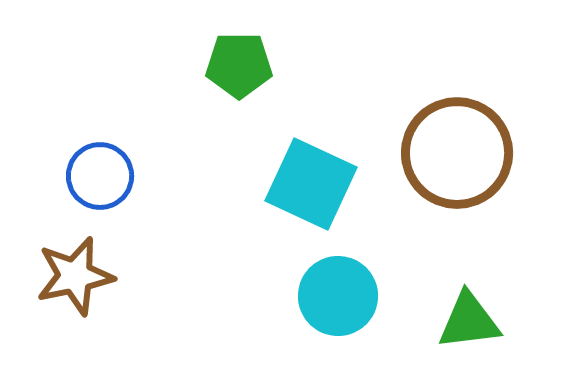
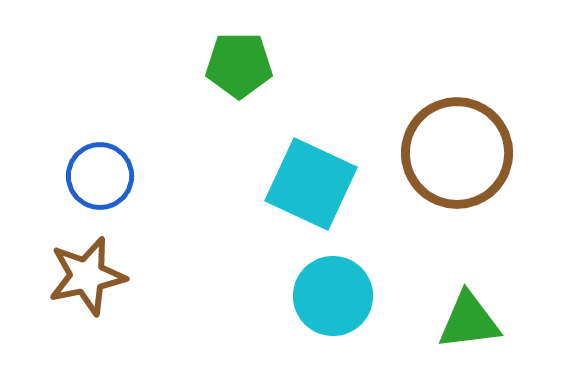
brown star: moved 12 px right
cyan circle: moved 5 px left
